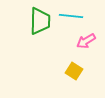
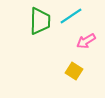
cyan line: rotated 40 degrees counterclockwise
